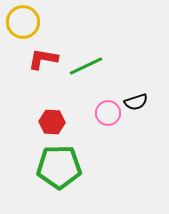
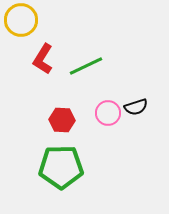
yellow circle: moved 2 px left, 2 px up
red L-shape: rotated 68 degrees counterclockwise
black semicircle: moved 5 px down
red hexagon: moved 10 px right, 2 px up
green pentagon: moved 2 px right
